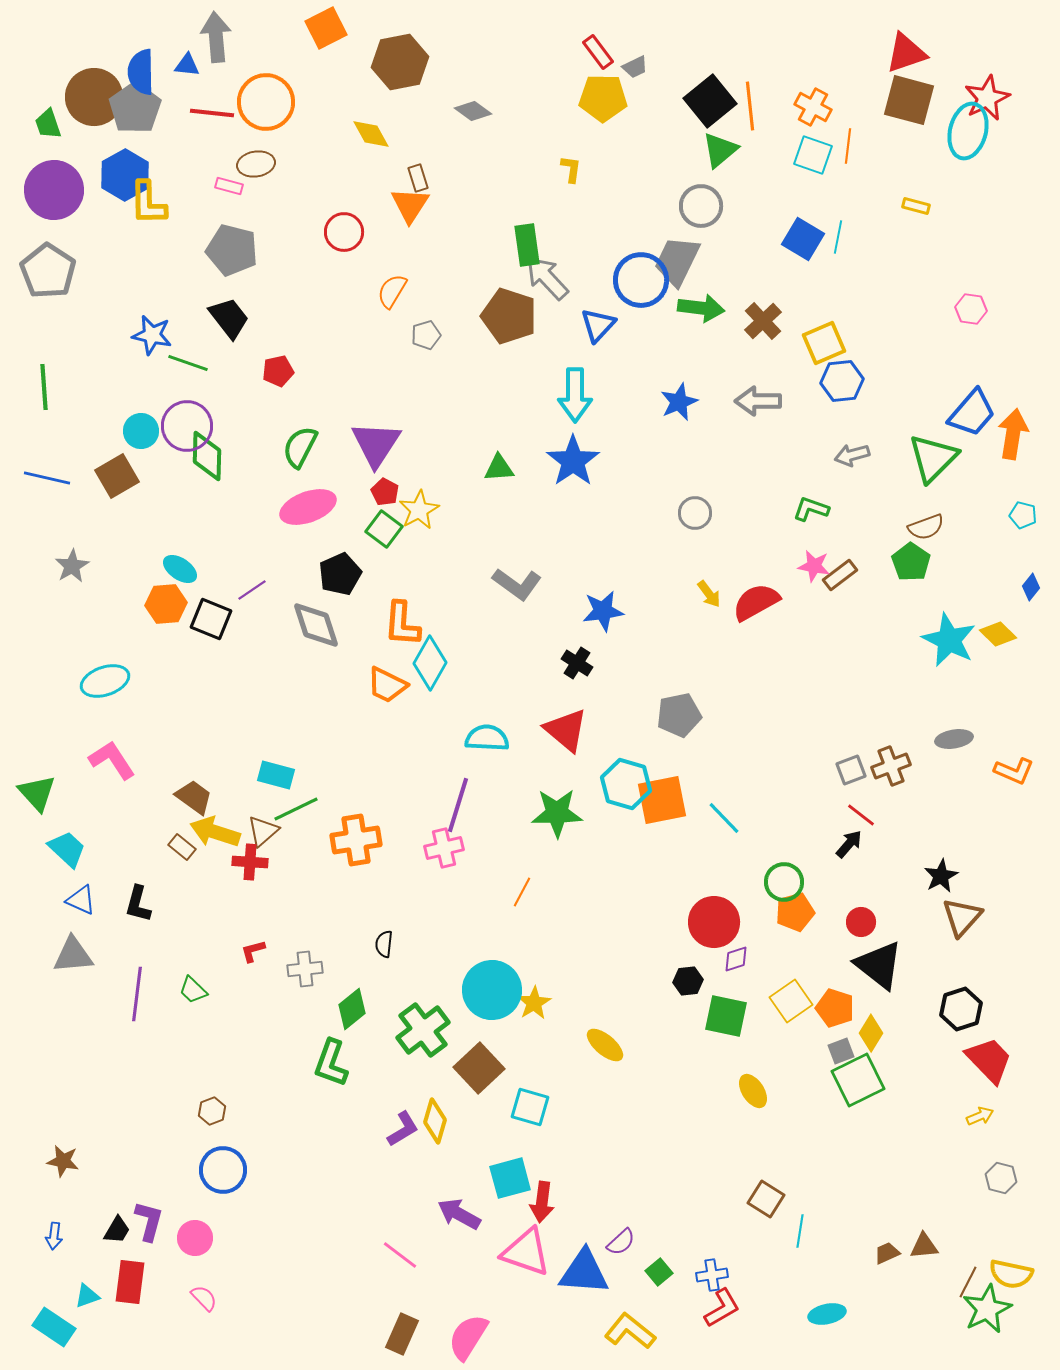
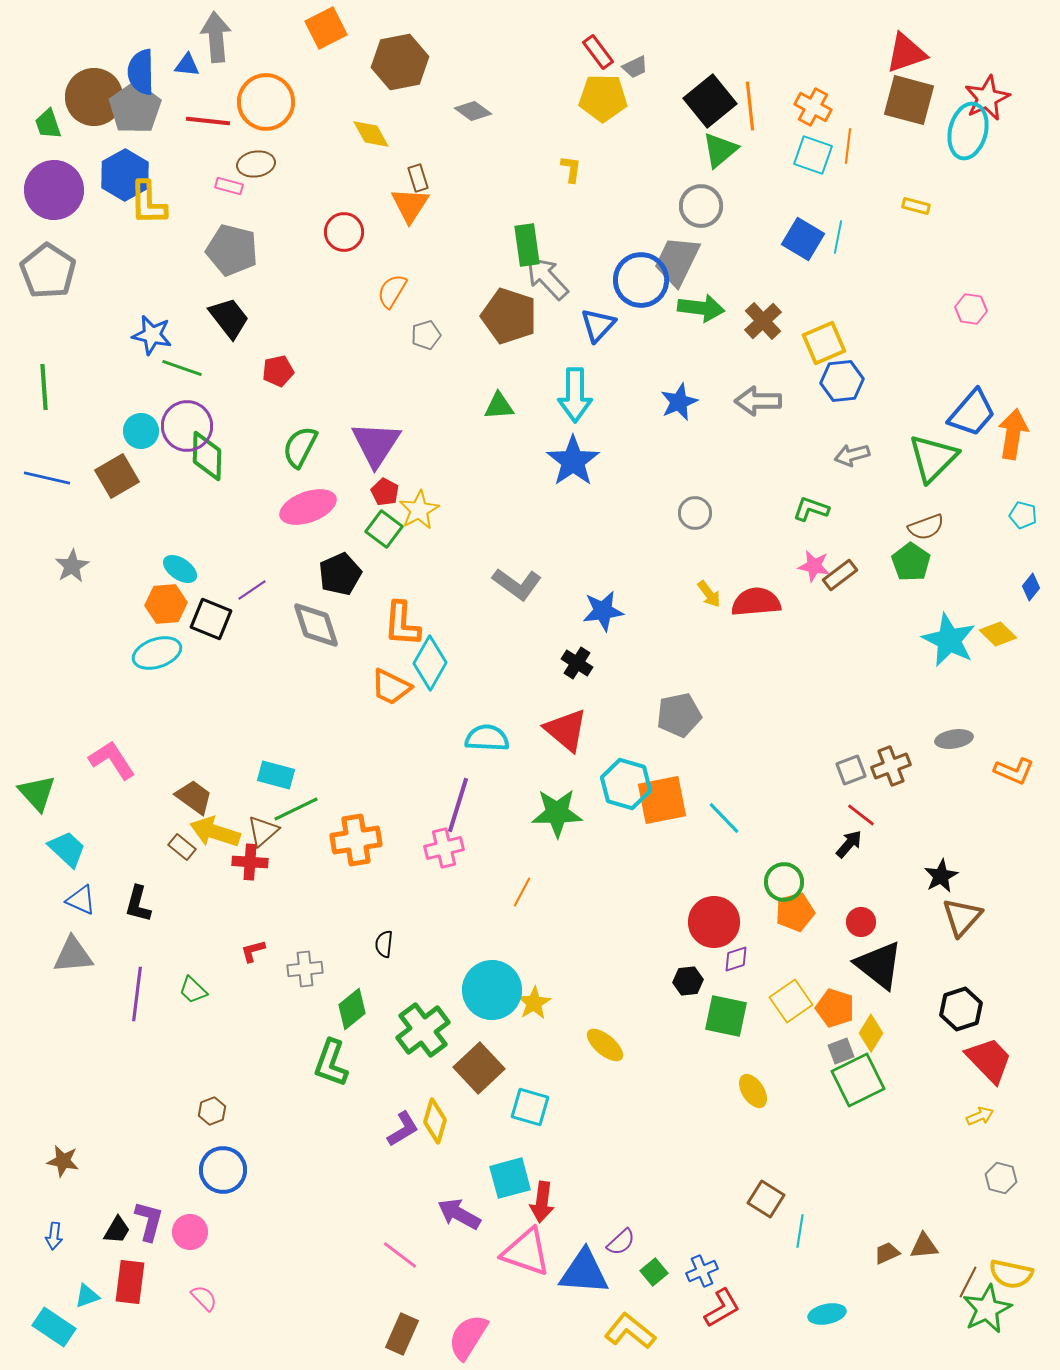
red line at (212, 113): moved 4 px left, 8 px down
green line at (188, 363): moved 6 px left, 5 px down
green triangle at (499, 468): moved 62 px up
red semicircle at (756, 602): rotated 24 degrees clockwise
cyan ellipse at (105, 681): moved 52 px right, 28 px up
orange trapezoid at (387, 685): moved 4 px right, 2 px down
pink circle at (195, 1238): moved 5 px left, 6 px up
green square at (659, 1272): moved 5 px left
blue cross at (712, 1275): moved 10 px left, 4 px up; rotated 16 degrees counterclockwise
